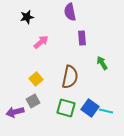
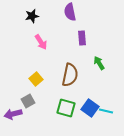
black star: moved 5 px right, 1 px up
pink arrow: rotated 98 degrees clockwise
green arrow: moved 3 px left
brown semicircle: moved 2 px up
gray square: moved 5 px left
purple arrow: moved 2 px left, 2 px down
